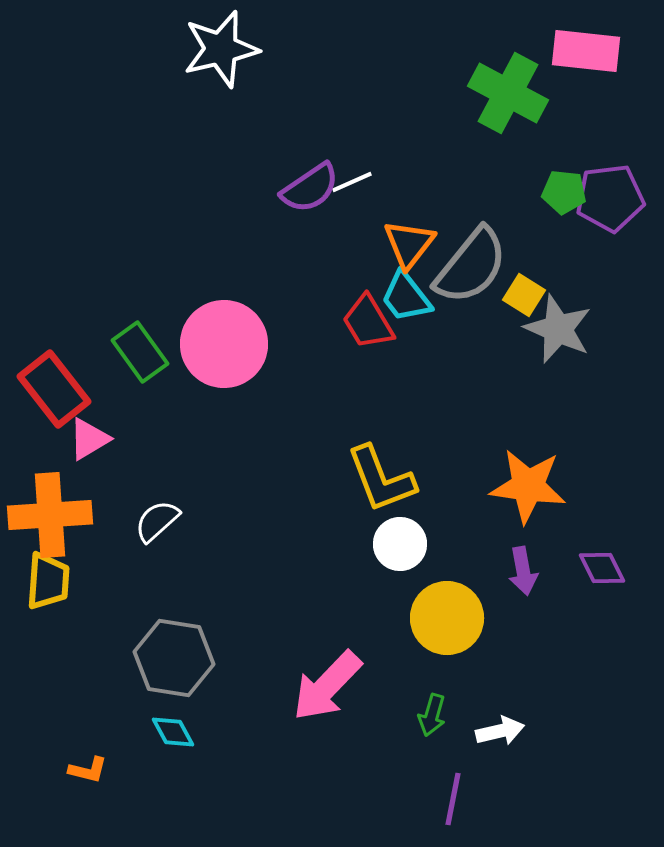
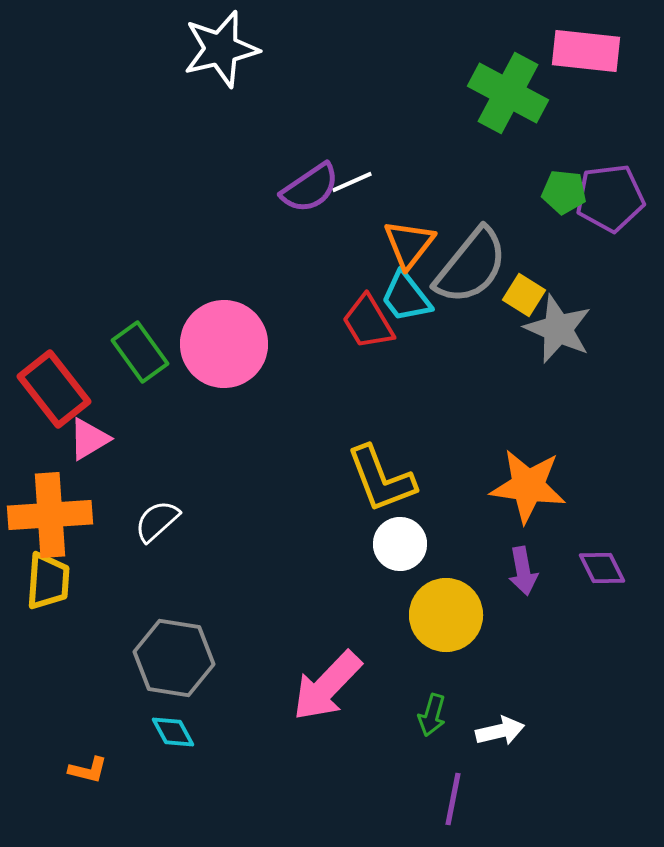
yellow circle: moved 1 px left, 3 px up
